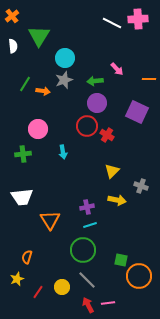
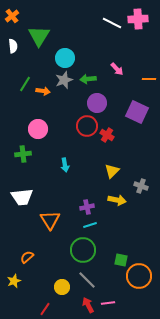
green arrow: moved 7 px left, 2 px up
cyan arrow: moved 2 px right, 13 px down
orange semicircle: rotated 32 degrees clockwise
yellow star: moved 3 px left, 2 px down
red line: moved 7 px right, 17 px down
